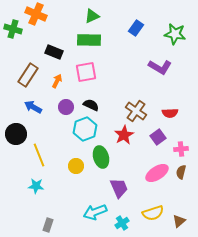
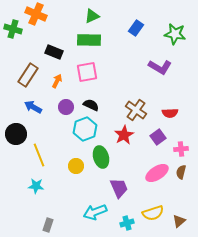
pink square: moved 1 px right
brown cross: moved 1 px up
cyan cross: moved 5 px right; rotated 16 degrees clockwise
